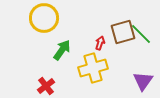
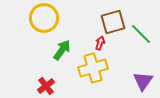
brown square: moved 10 px left, 10 px up
